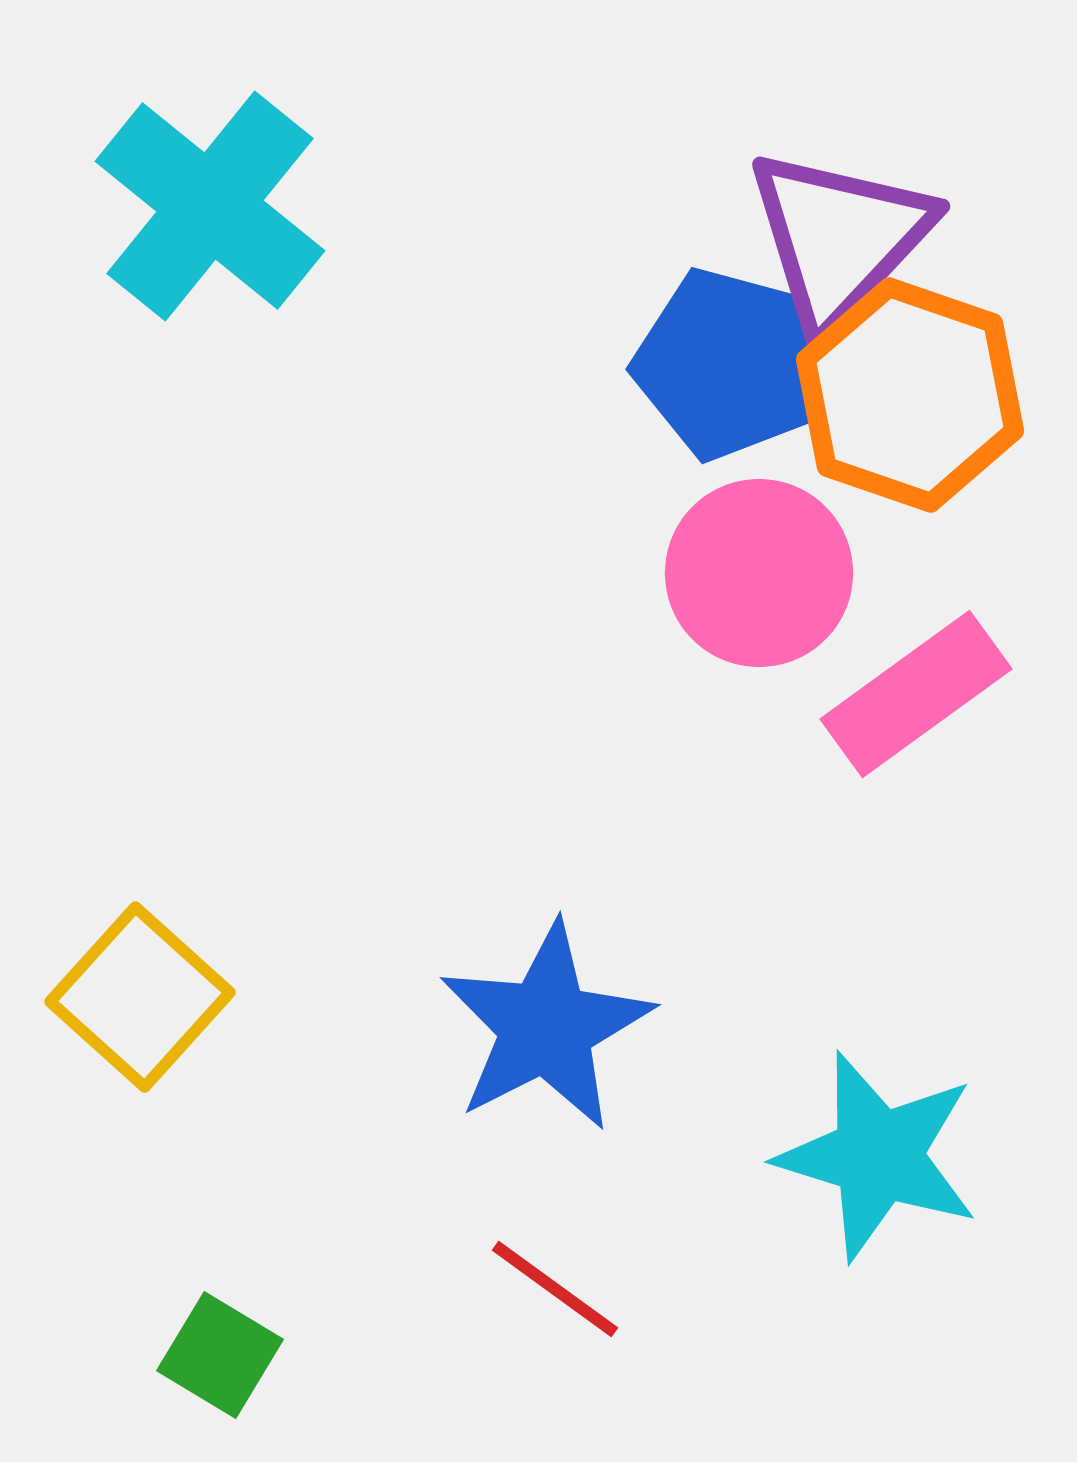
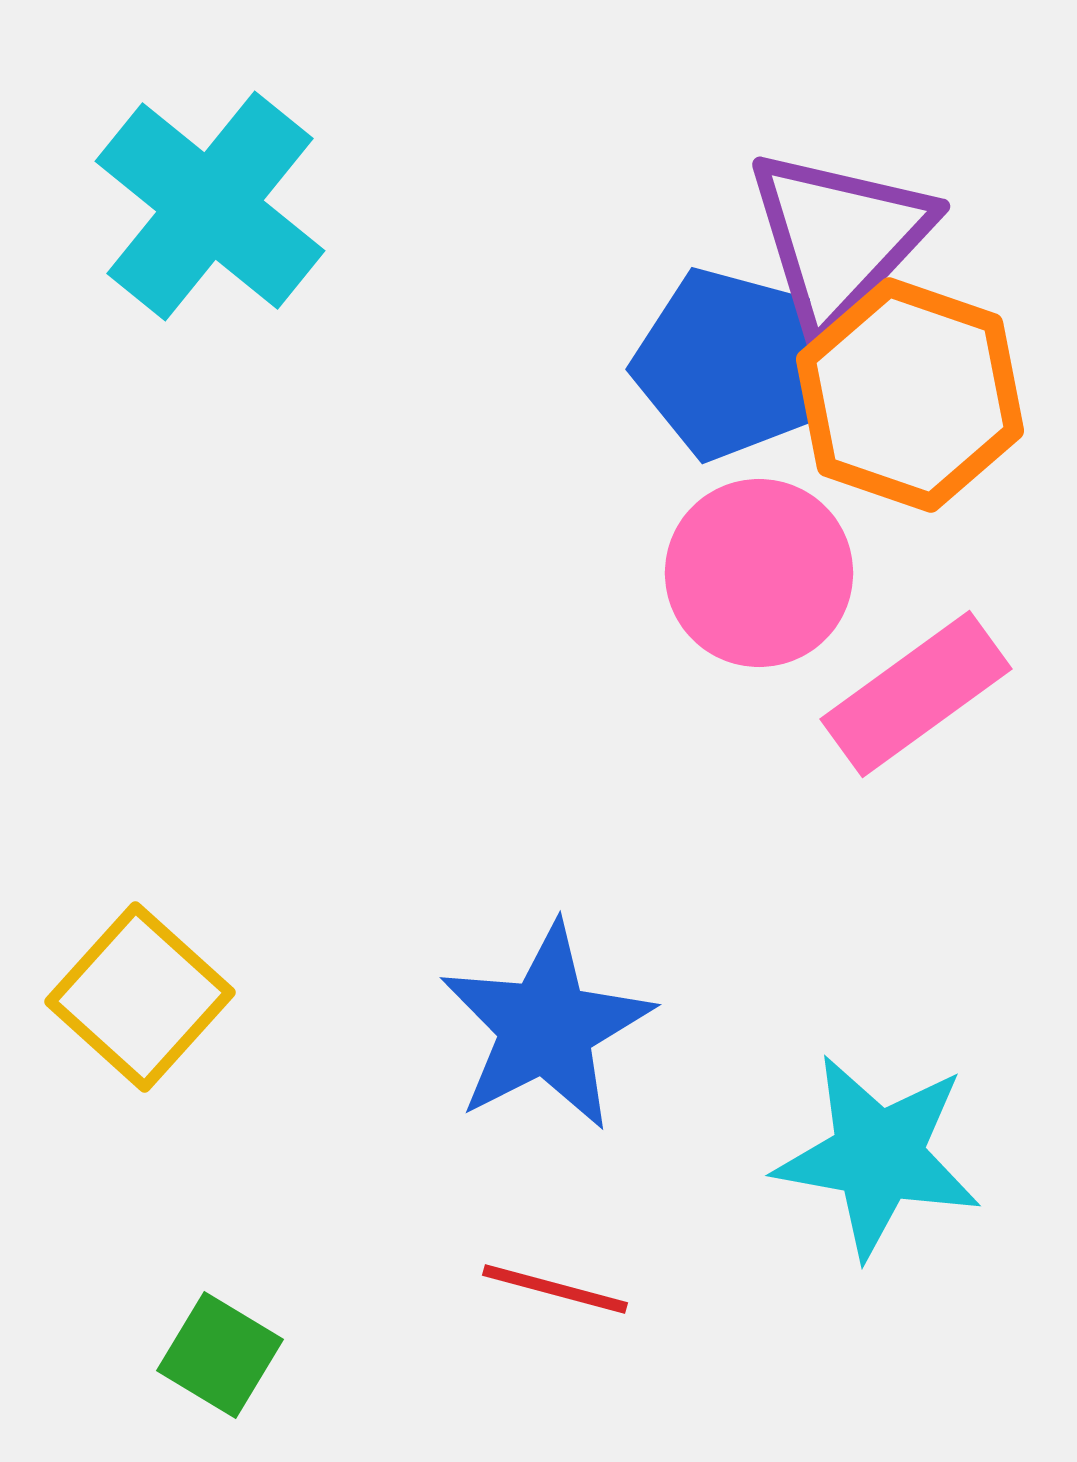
cyan star: rotated 7 degrees counterclockwise
red line: rotated 21 degrees counterclockwise
